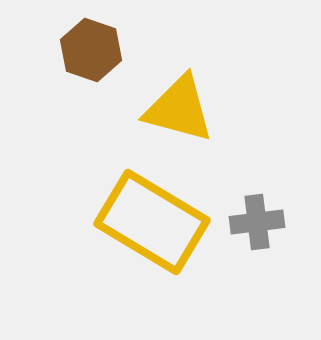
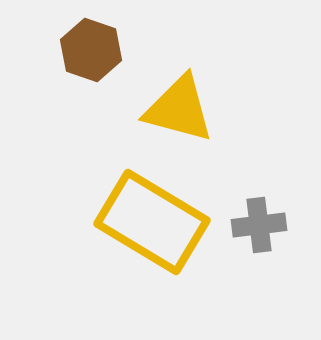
gray cross: moved 2 px right, 3 px down
